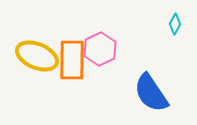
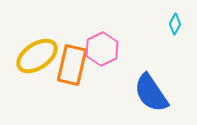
pink hexagon: moved 2 px right
yellow ellipse: rotated 57 degrees counterclockwise
orange rectangle: moved 5 px down; rotated 12 degrees clockwise
